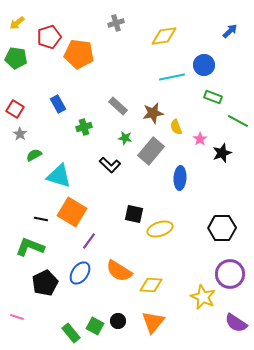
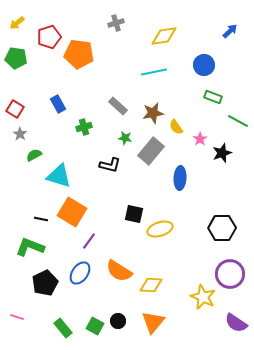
cyan line at (172, 77): moved 18 px left, 5 px up
yellow semicircle at (176, 127): rotated 14 degrees counterclockwise
black L-shape at (110, 165): rotated 30 degrees counterclockwise
green rectangle at (71, 333): moved 8 px left, 5 px up
